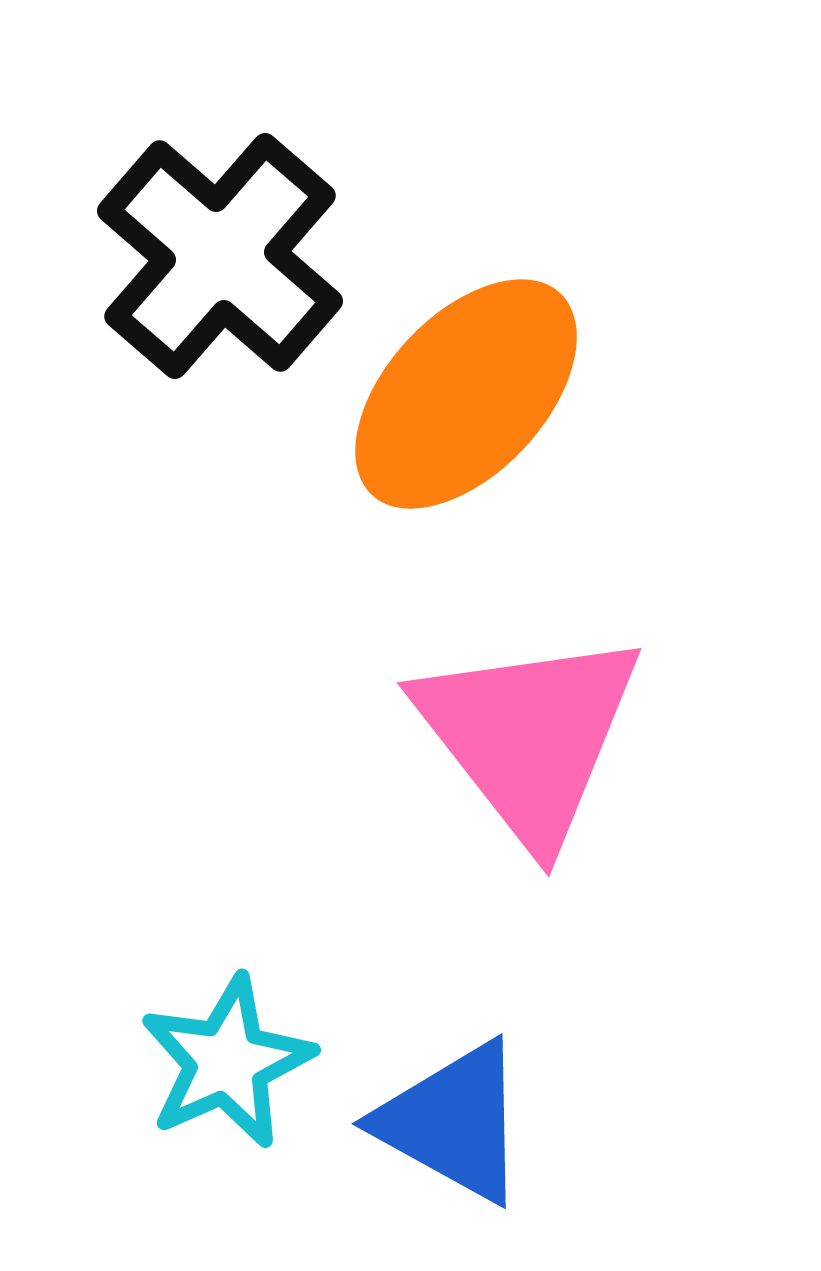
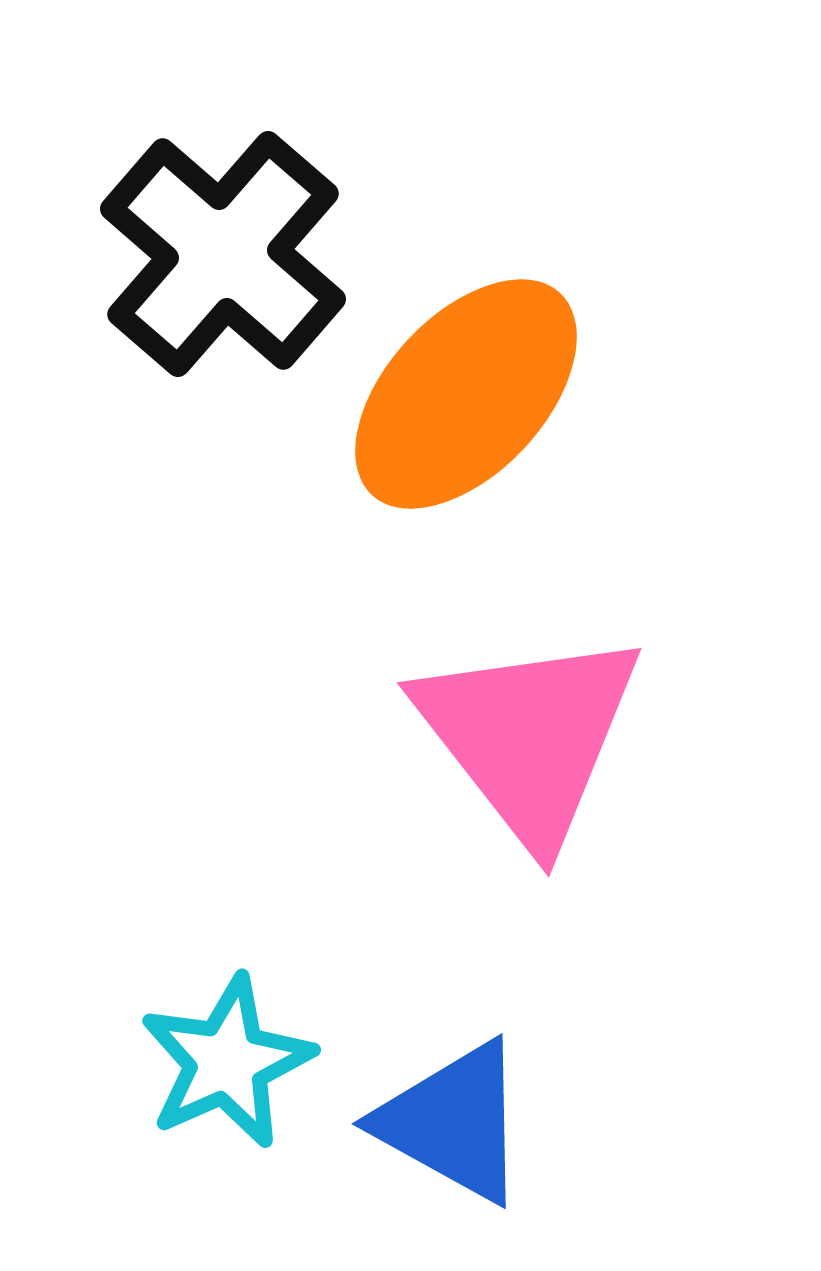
black cross: moved 3 px right, 2 px up
